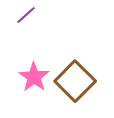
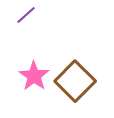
pink star: moved 1 px up
